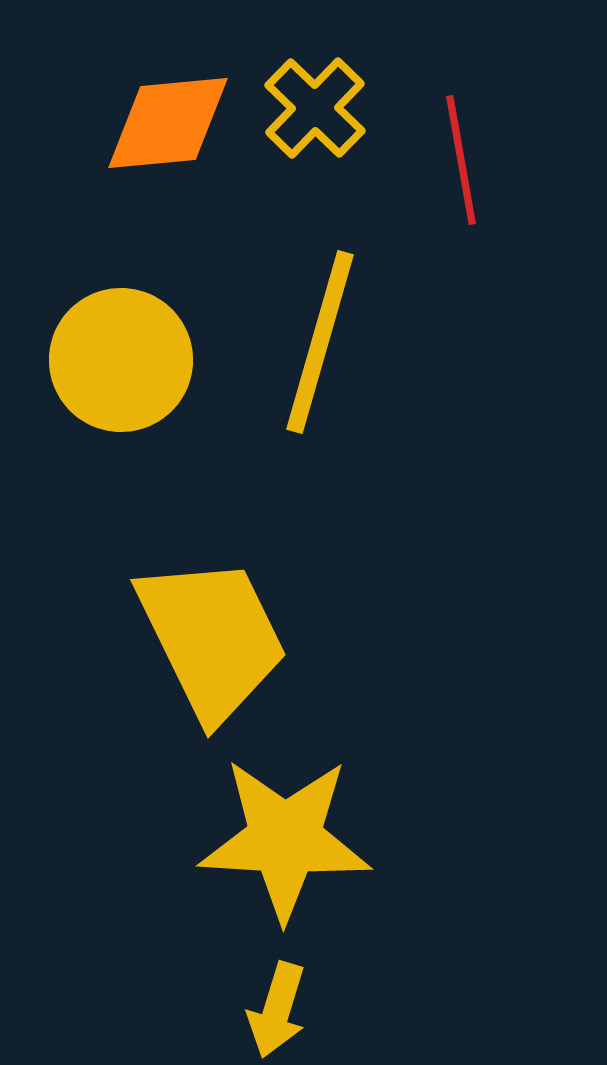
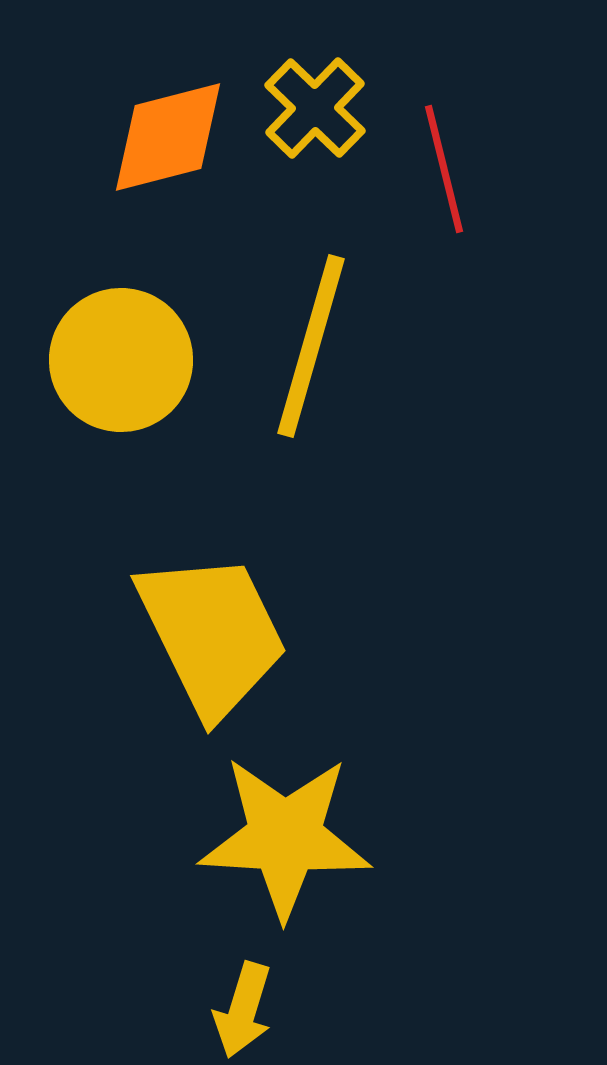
orange diamond: moved 14 px down; rotated 9 degrees counterclockwise
red line: moved 17 px left, 9 px down; rotated 4 degrees counterclockwise
yellow line: moved 9 px left, 4 px down
yellow trapezoid: moved 4 px up
yellow star: moved 2 px up
yellow arrow: moved 34 px left
